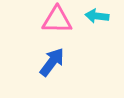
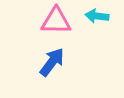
pink triangle: moved 1 px left, 1 px down
